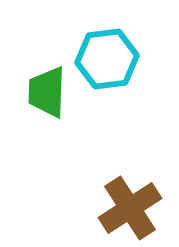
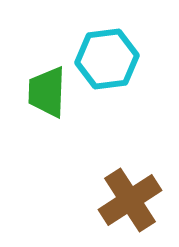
brown cross: moved 8 px up
